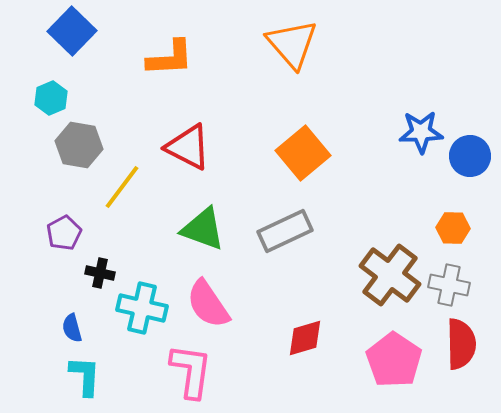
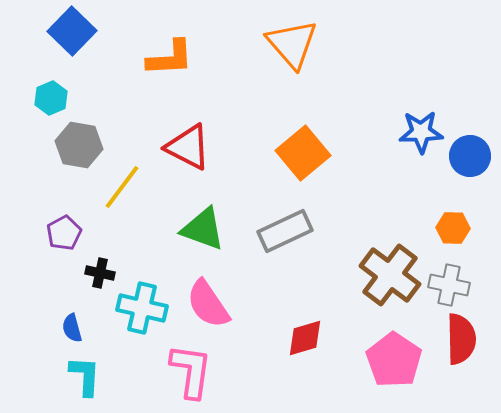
red semicircle: moved 5 px up
